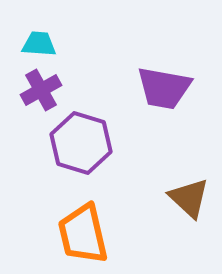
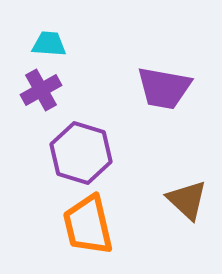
cyan trapezoid: moved 10 px right
purple hexagon: moved 10 px down
brown triangle: moved 2 px left, 2 px down
orange trapezoid: moved 5 px right, 9 px up
